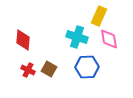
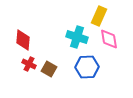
red cross: moved 1 px right, 6 px up
